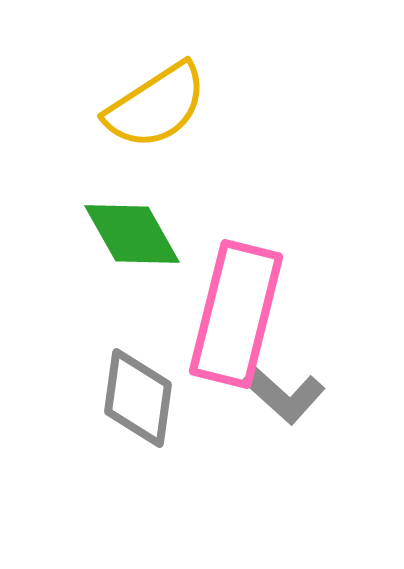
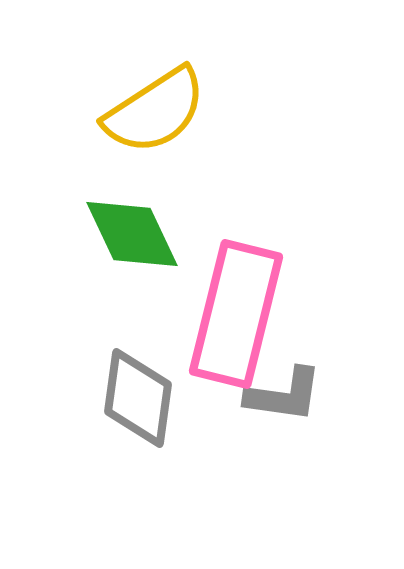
yellow semicircle: moved 1 px left, 5 px down
green diamond: rotated 4 degrees clockwise
gray L-shape: rotated 34 degrees counterclockwise
